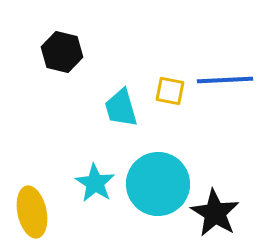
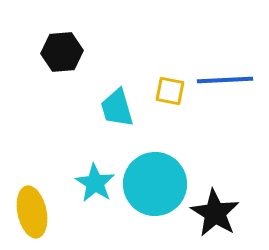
black hexagon: rotated 18 degrees counterclockwise
cyan trapezoid: moved 4 px left
cyan circle: moved 3 px left
